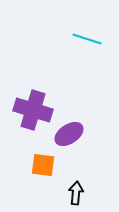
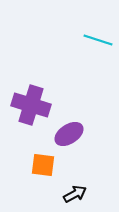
cyan line: moved 11 px right, 1 px down
purple cross: moved 2 px left, 5 px up
black arrow: moved 1 px left, 1 px down; rotated 55 degrees clockwise
